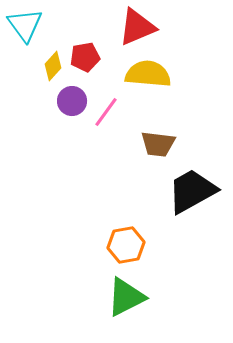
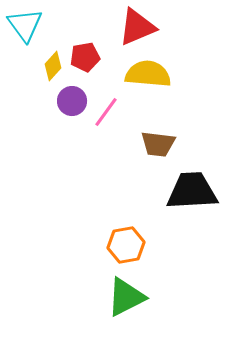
black trapezoid: rotated 26 degrees clockwise
